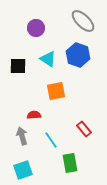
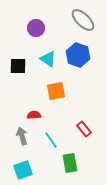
gray ellipse: moved 1 px up
